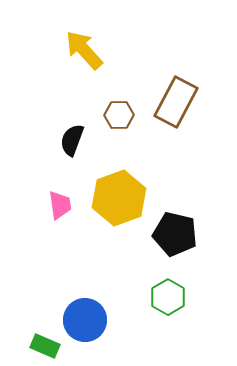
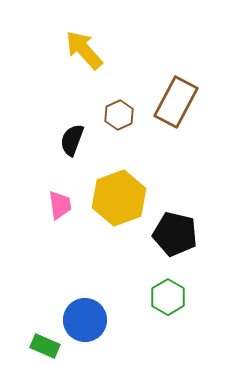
brown hexagon: rotated 24 degrees counterclockwise
